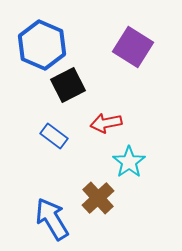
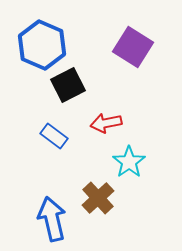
blue arrow: rotated 18 degrees clockwise
